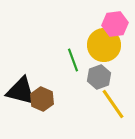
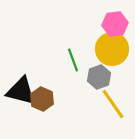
yellow circle: moved 8 px right, 4 px down
